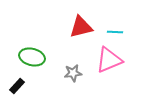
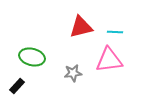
pink triangle: rotated 16 degrees clockwise
